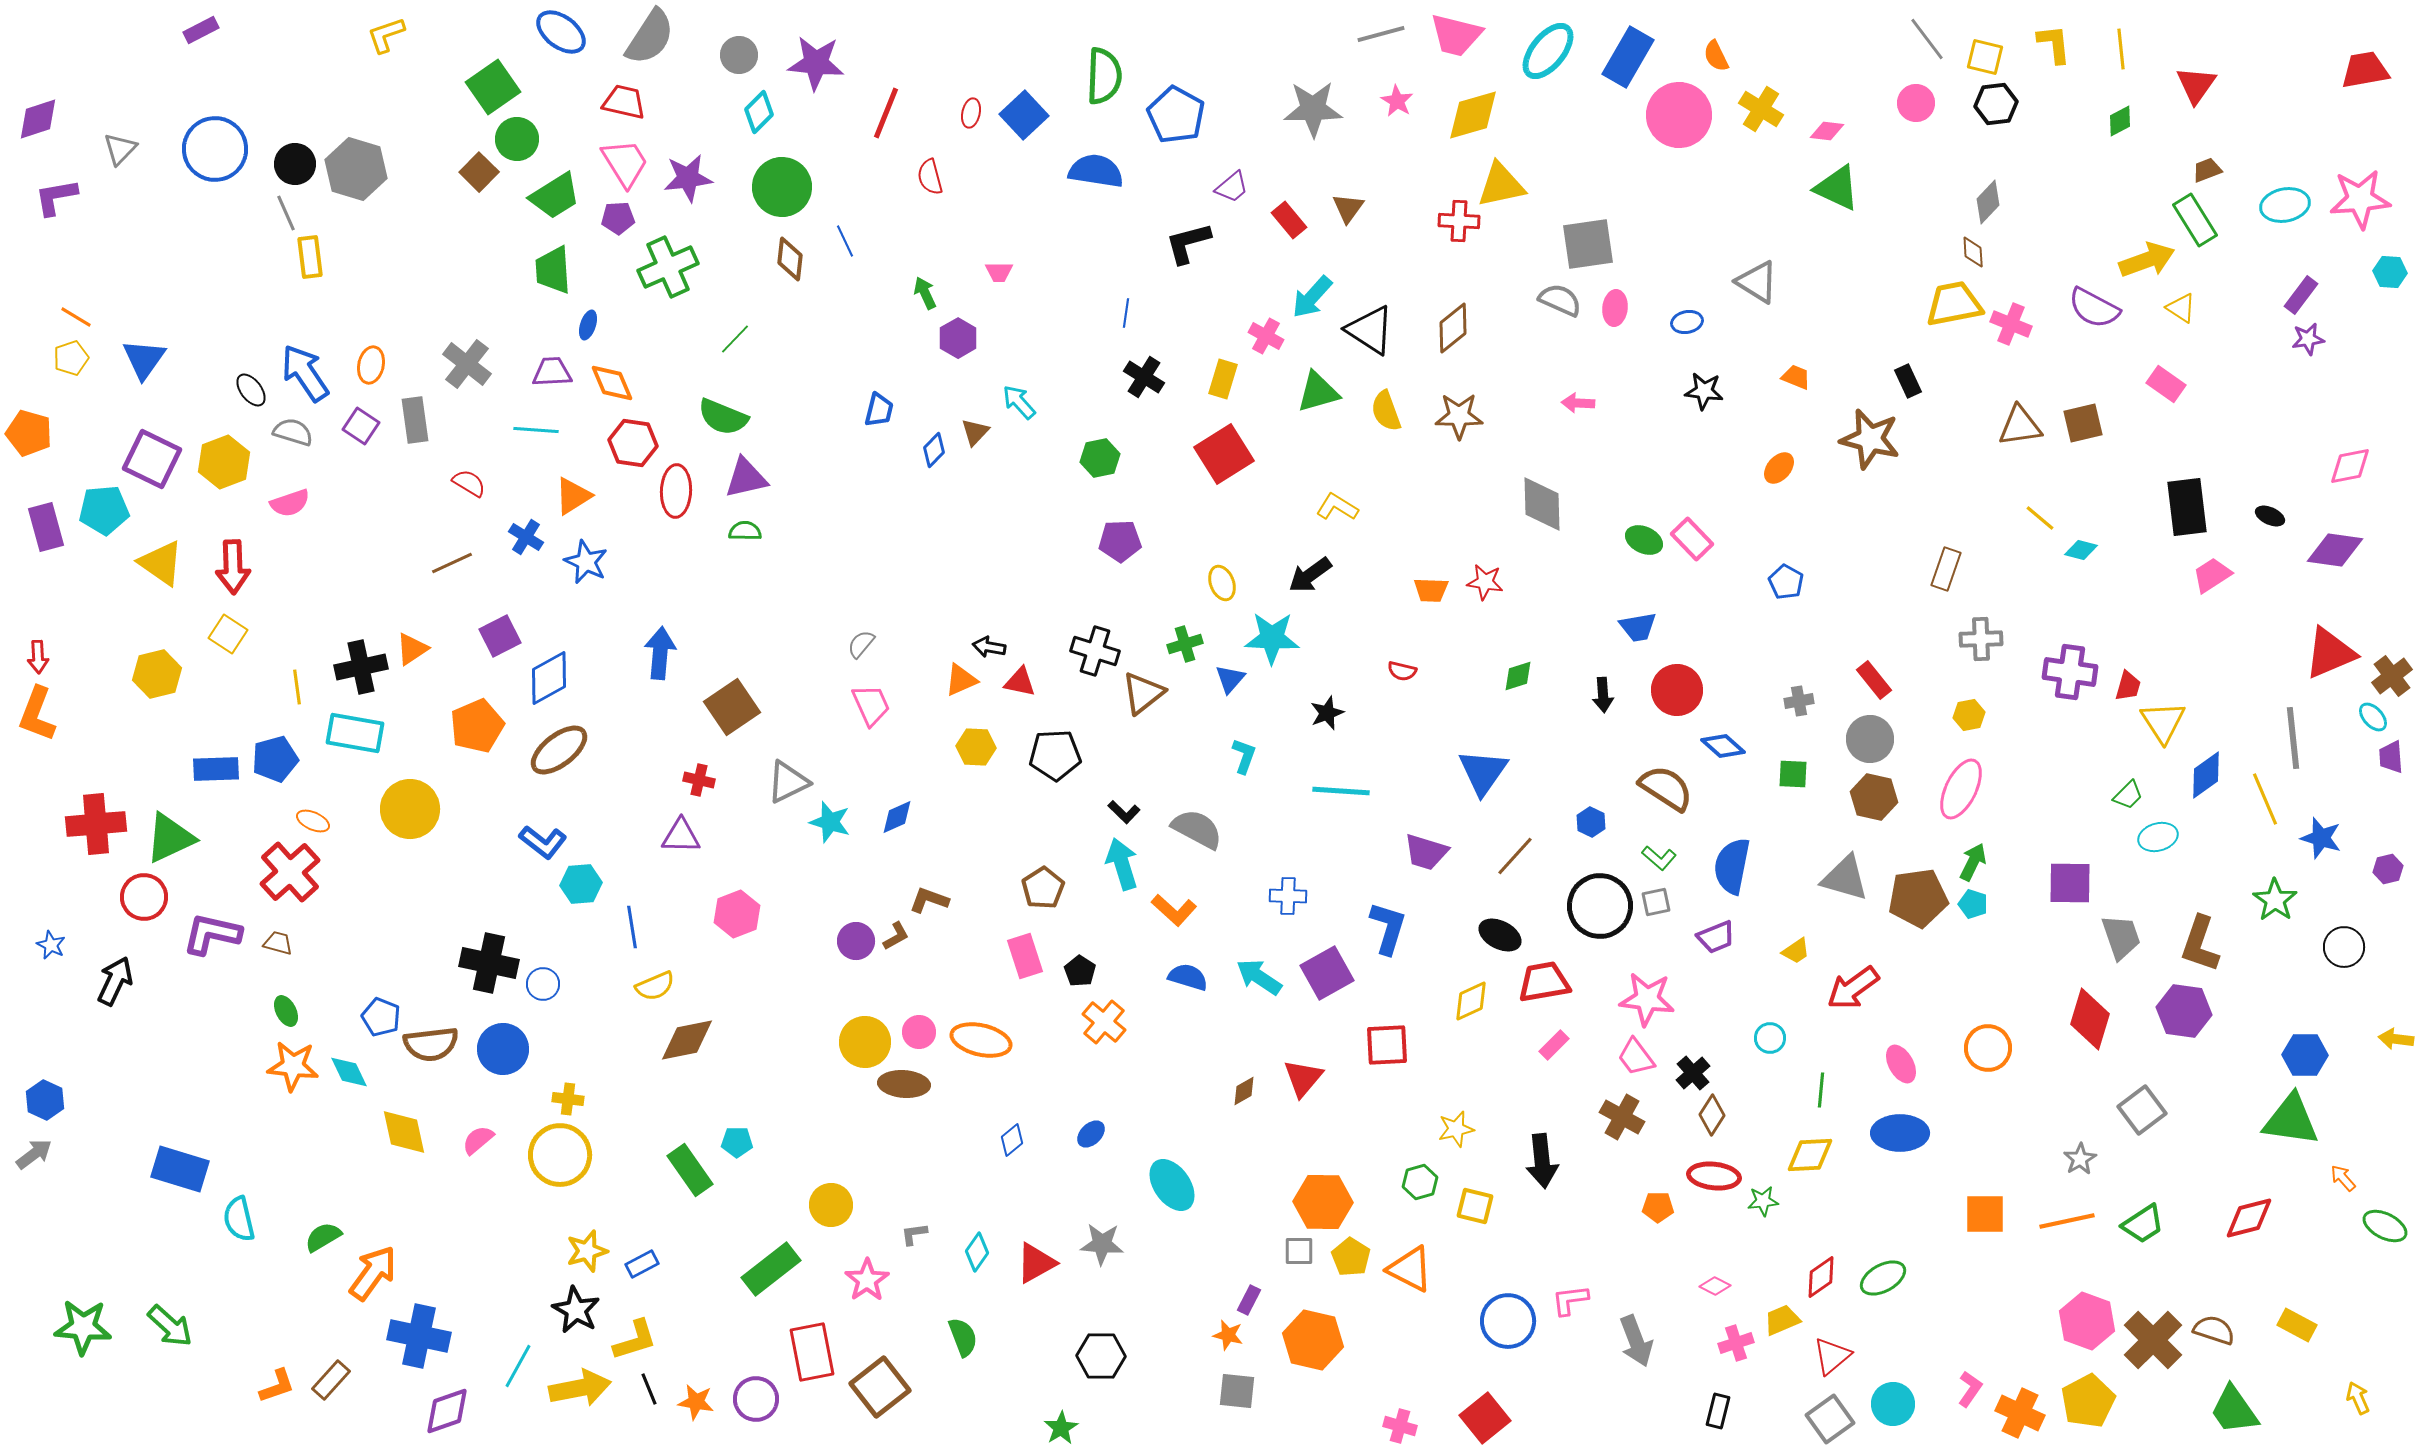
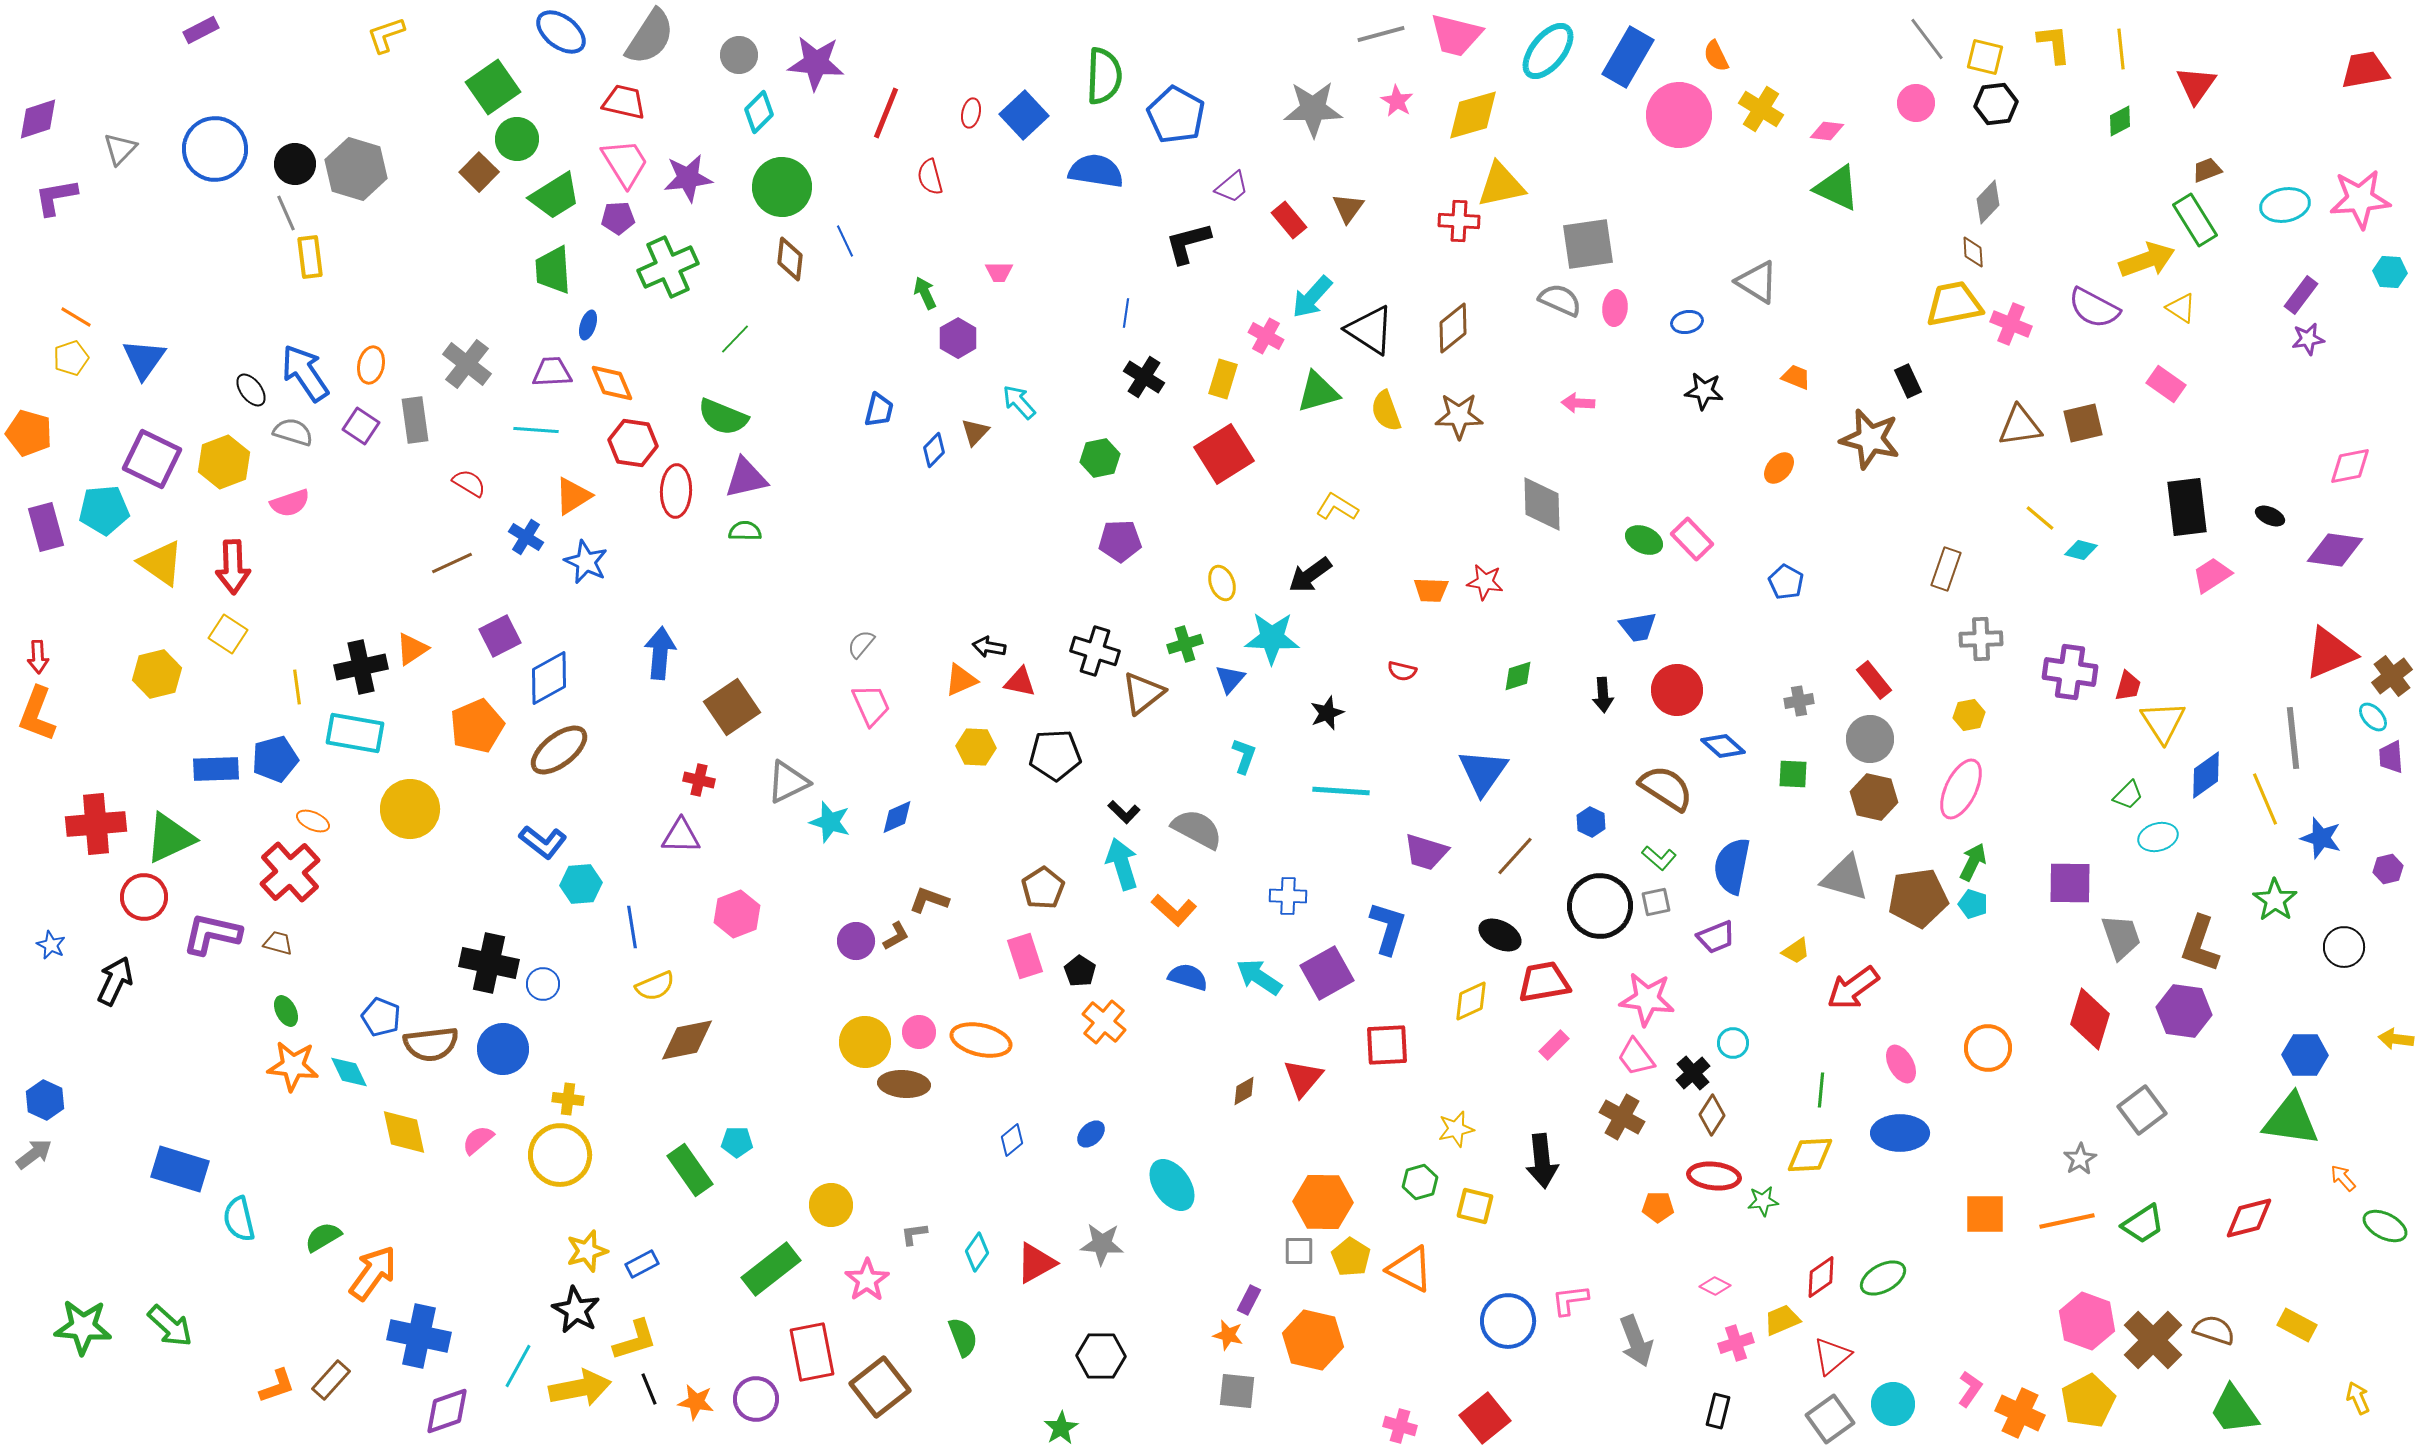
cyan circle at (1770, 1038): moved 37 px left, 5 px down
